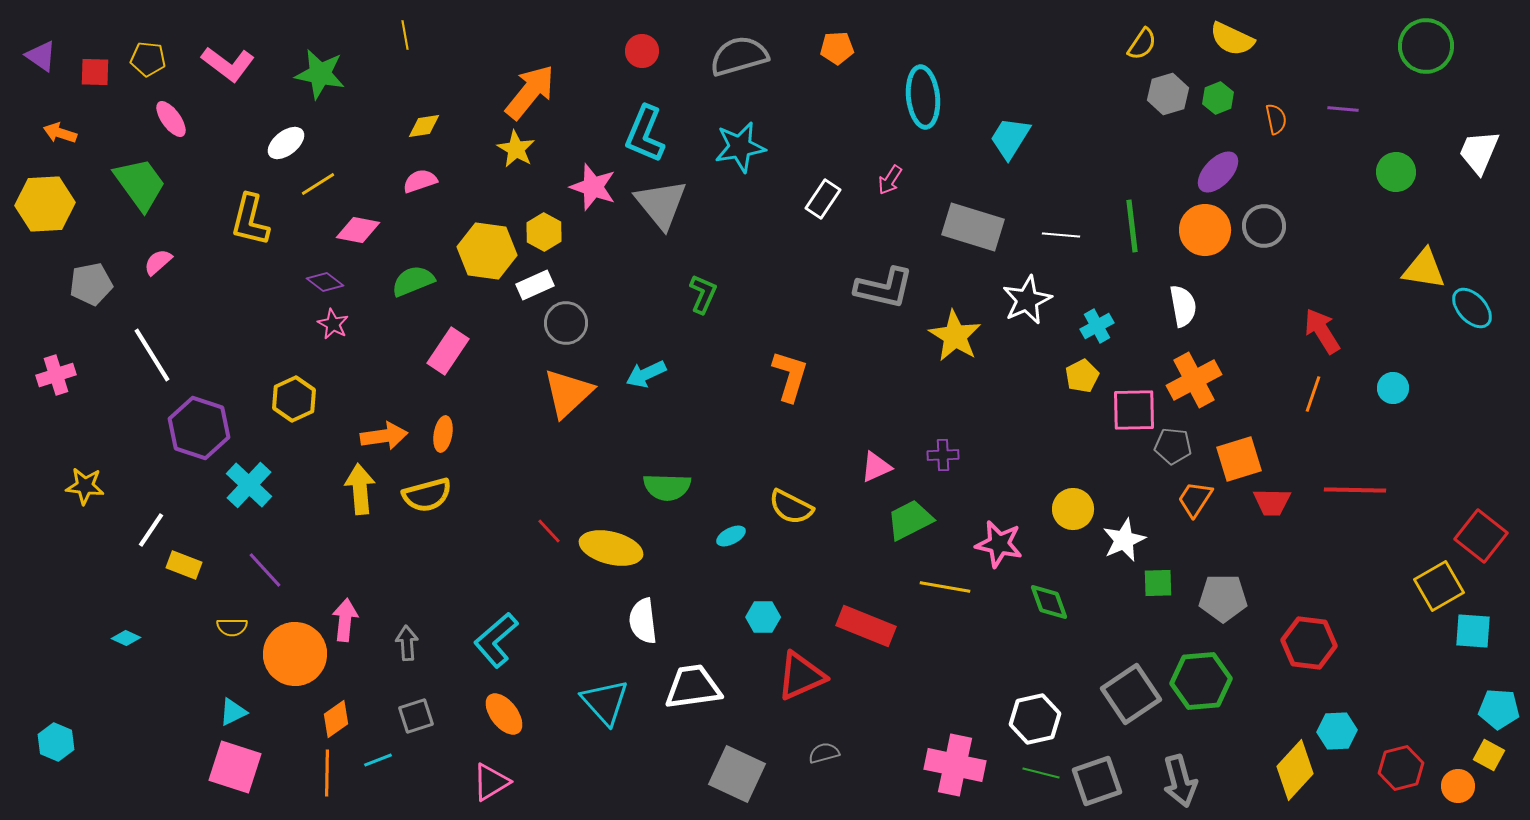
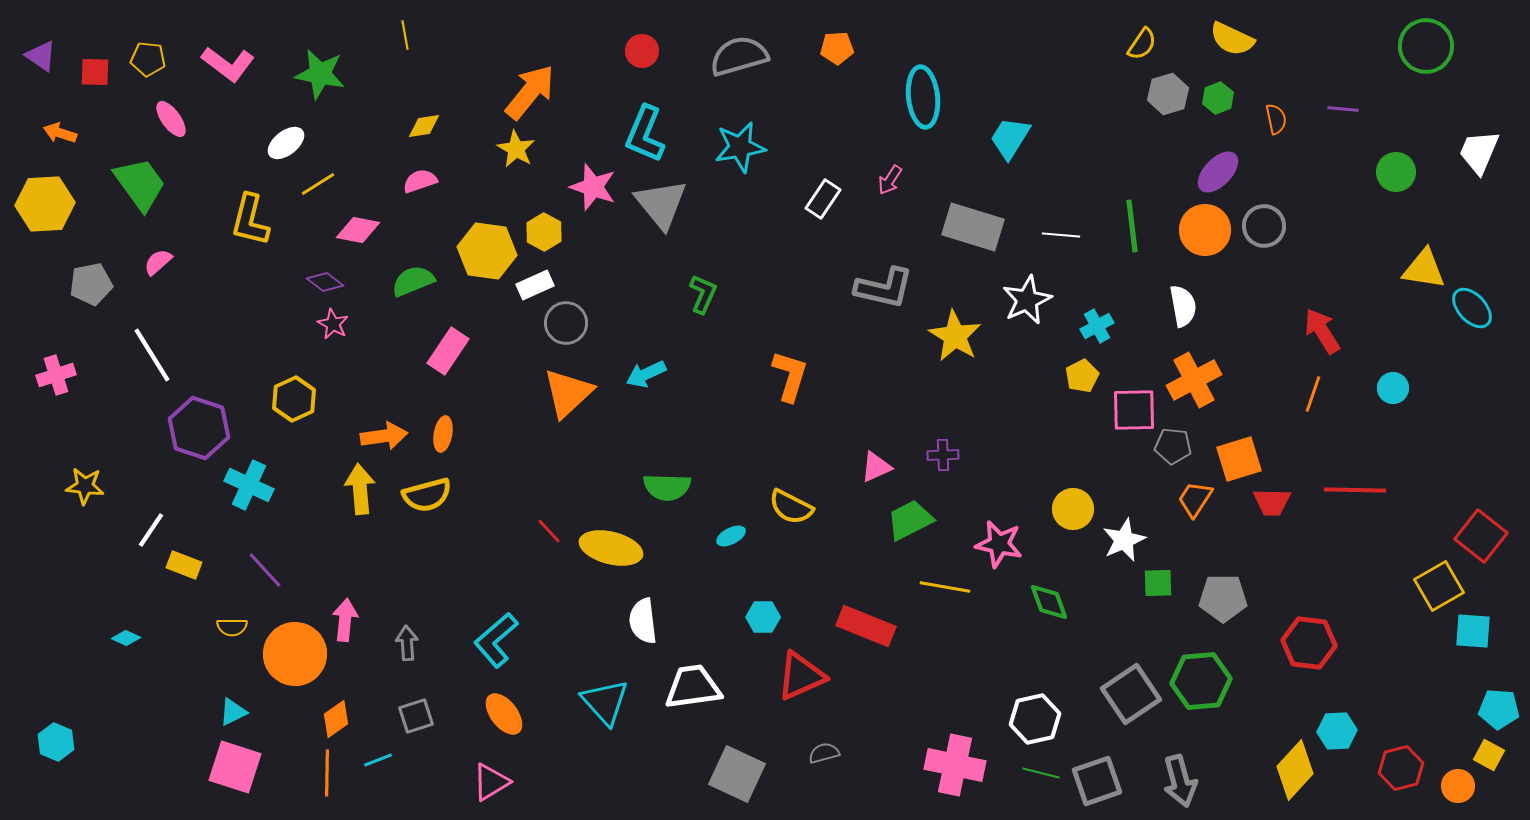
cyan cross at (249, 485): rotated 18 degrees counterclockwise
